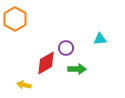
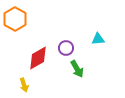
cyan triangle: moved 2 px left
red diamond: moved 8 px left, 5 px up
green arrow: rotated 60 degrees clockwise
yellow arrow: rotated 120 degrees counterclockwise
